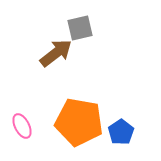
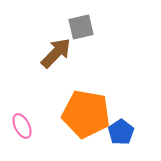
gray square: moved 1 px right, 1 px up
brown arrow: rotated 8 degrees counterclockwise
orange pentagon: moved 7 px right, 8 px up
